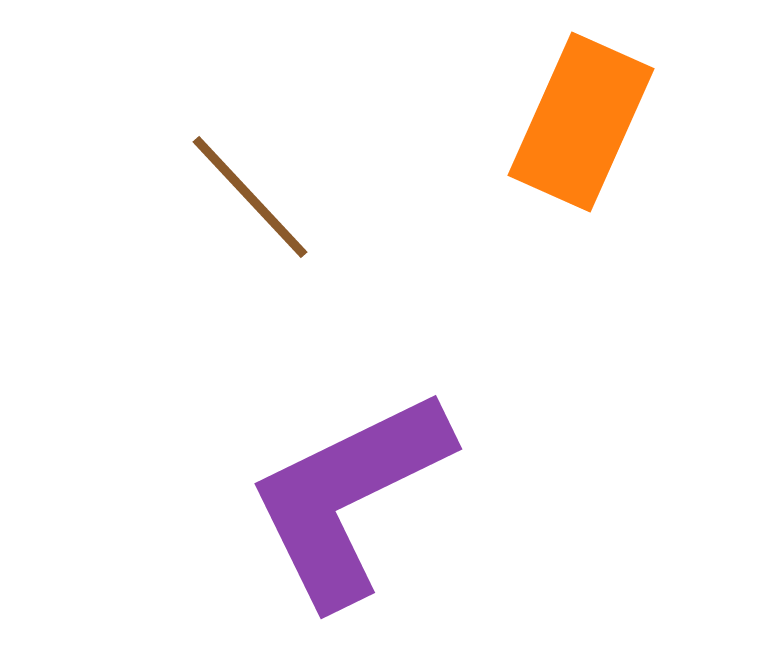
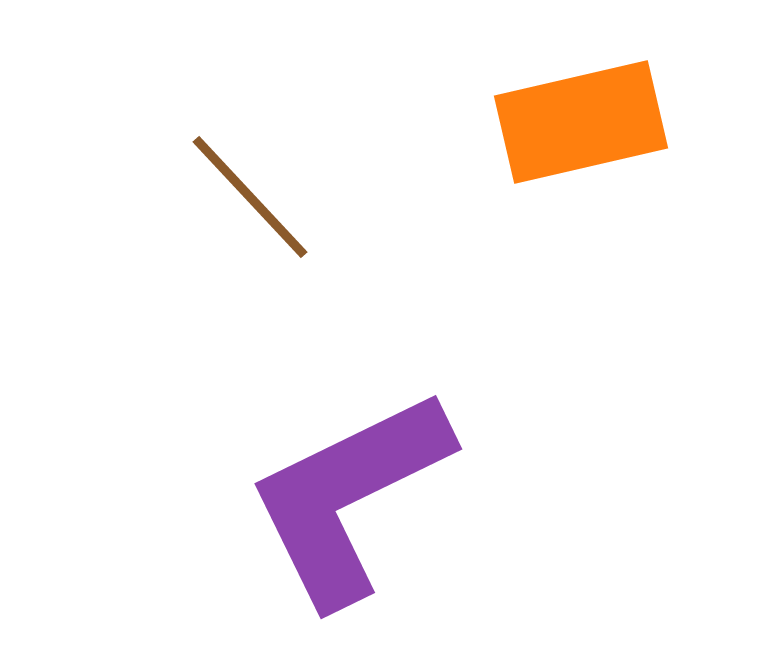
orange rectangle: rotated 53 degrees clockwise
